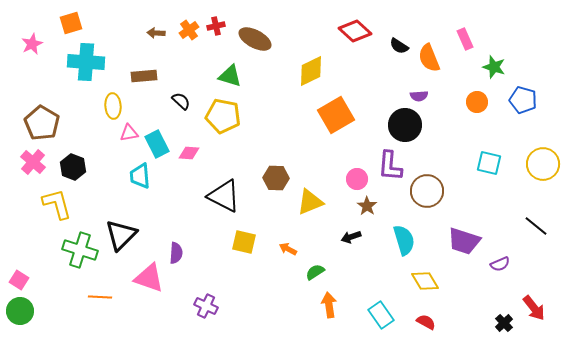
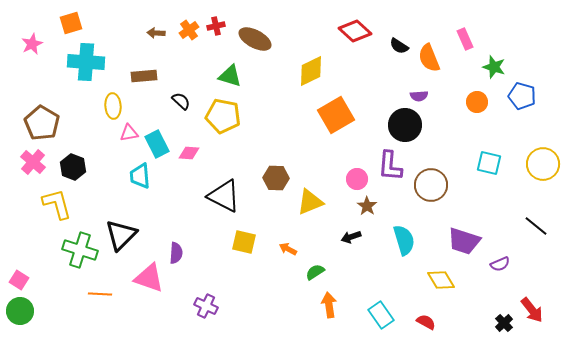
blue pentagon at (523, 100): moved 1 px left, 4 px up
brown circle at (427, 191): moved 4 px right, 6 px up
yellow diamond at (425, 281): moved 16 px right, 1 px up
orange line at (100, 297): moved 3 px up
red arrow at (534, 308): moved 2 px left, 2 px down
